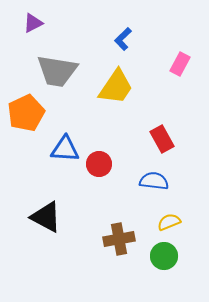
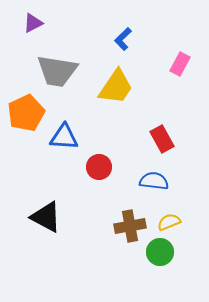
blue triangle: moved 1 px left, 12 px up
red circle: moved 3 px down
brown cross: moved 11 px right, 13 px up
green circle: moved 4 px left, 4 px up
